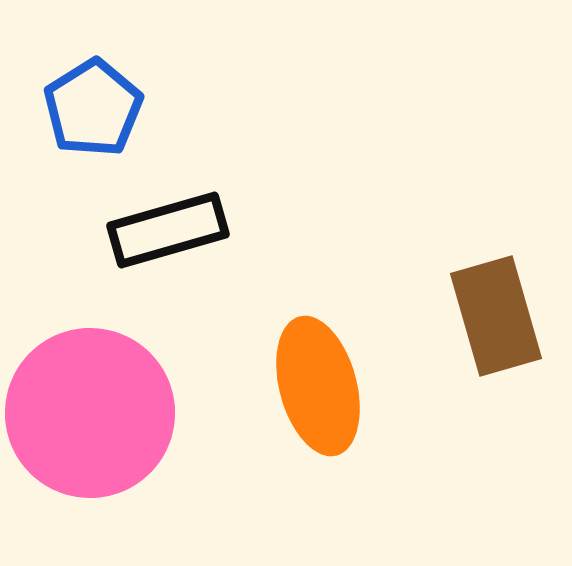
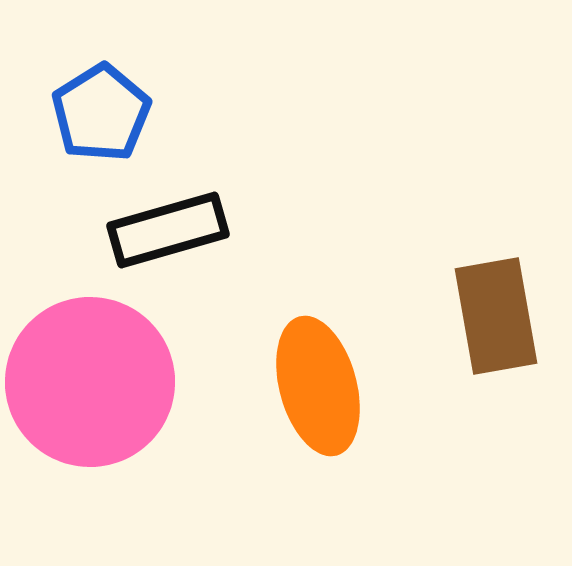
blue pentagon: moved 8 px right, 5 px down
brown rectangle: rotated 6 degrees clockwise
pink circle: moved 31 px up
